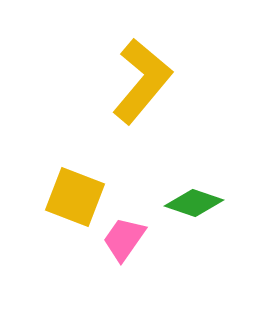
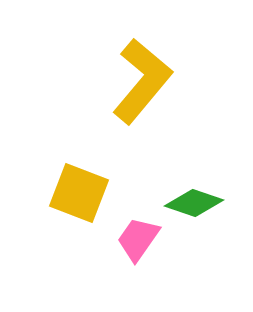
yellow square: moved 4 px right, 4 px up
pink trapezoid: moved 14 px right
